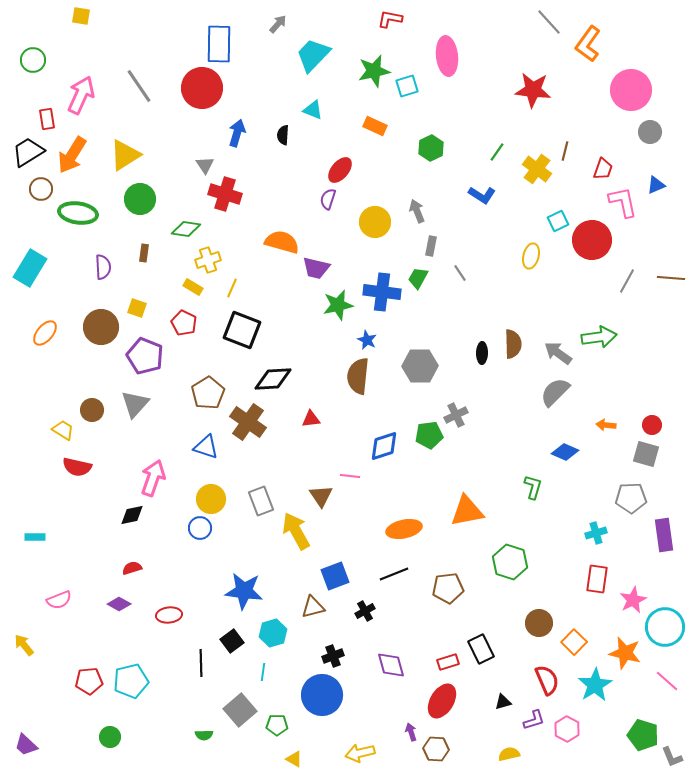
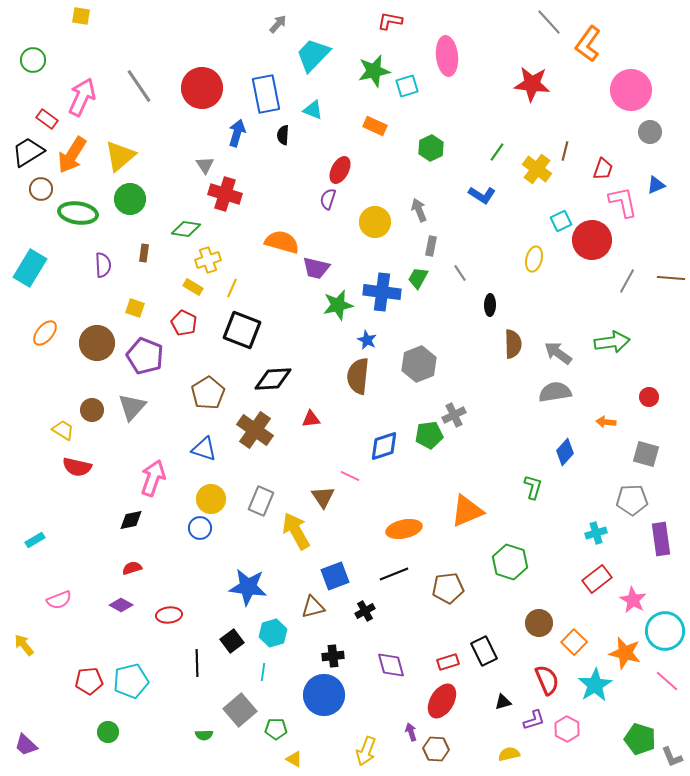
red L-shape at (390, 19): moved 2 px down
blue rectangle at (219, 44): moved 47 px right, 50 px down; rotated 12 degrees counterclockwise
red star at (533, 90): moved 1 px left, 6 px up
pink arrow at (81, 95): moved 1 px right, 2 px down
red rectangle at (47, 119): rotated 45 degrees counterclockwise
yellow triangle at (125, 155): moved 5 px left, 1 px down; rotated 8 degrees counterclockwise
red ellipse at (340, 170): rotated 12 degrees counterclockwise
green circle at (140, 199): moved 10 px left
gray arrow at (417, 211): moved 2 px right, 1 px up
cyan square at (558, 221): moved 3 px right
yellow ellipse at (531, 256): moved 3 px right, 3 px down
purple semicircle at (103, 267): moved 2 px up
yellow square at (137, 308): moved 2 px left
brown circle at (101, 327): moved 4 px left, 16 px down
green arrow at (599, 337): moved 13 px right, 5 px down
black ellipse at (482, 353): moved 8 px right, 48 px up
gray hexagon at (420, 366): moved 1 px left, 2 px up; rotated 20 degrees counterclockwise
gray semicircle at (555, 392): rotated 36 degrees clockwise
gray triangle at (135, 404): moved 3 px left, 3 px down
gray cross at (456, 415): moved 2 px left
brown cross at (248, 422): moved 7 px right, 8 px down
orange arrow at (606, 425): moved 3 px up
red circle at (652, 425): moved 3 px left, 28 px up
blue triangle at (206, 447): moved 2 px left, 2 px down
blue diamond at (565, 452): rotated 72 degrees counterclockwise
pink line at (350, 476): rotated 18 degrees clockwise
brown triangle at (321, 496): moved 2 px right, 1 px down
gray pentagon at (631, 498): moved 1 px right, 2 px down
gray rectangle at (261, 501): rotated 44 degrees clockwise
orange triangle at (467, 511): rotated 12 degrees counterclockwise
black diamond at (132, 515): moved 1 px left, 5 px down
purple rectangle at (664, 535): moved 3 px left, 4 px down
cyan rectangle at (35, 537): moved 3 px down; rotated 30 degrees counterclockwise
red rectangle at (597, 579): rotated 44 degrees clockwise
blue star at (244, 591): moved 4 px right, 4 px up
pink star at (633, 600): rotated 16 degrees counterclockwise
purple diamond at (119, 604): moved 2 px right, 1 px down
cyan circle at (665, 627): moved 4 px down
black rectangle at (481, 649): moved 3 px right, 2 px down
black cross at (333, 656): rotated 15 degrees clockwise
black line at (201, 663): moved 4 px left
blue circle at (322, 695): moved 2 px right
green pentagon at (277, 725): moved 1 px left, 4 px down
green pentagon at (643, 735): moved 3 px left, 4 px down
green circle at (110, 737): moved 2 px left, 5 px up
yellow arrow at (360, 753): moved 6 px right, 2 px up; rotated 56 degrees counterclockwise
